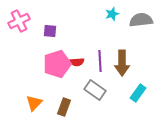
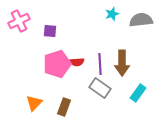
purple line: moved 3 px down
gray rectangle: moved 5 px right, 2 px up
